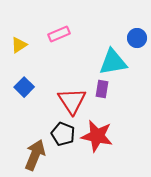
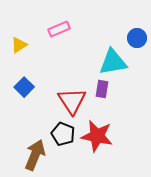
pink rectangle: moved 5 px up
